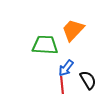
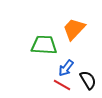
orange trapezoid: moved 1 px right, 1 px up
green trapezoid: moved 1 px left
red line: rotated 54 degrees counterclockwise
